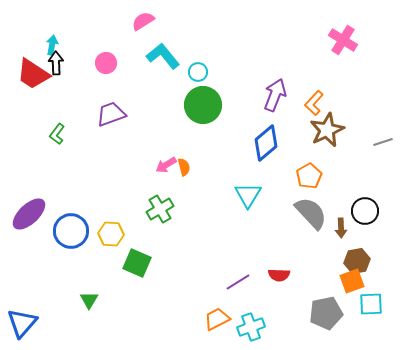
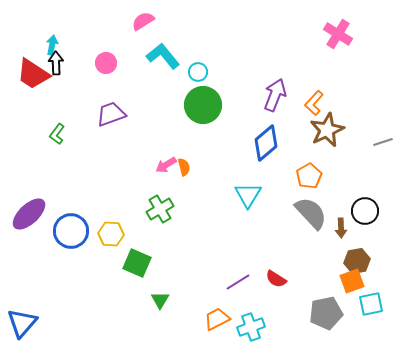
pink cross: moved 5 px left, 6 px up
red semicircle: moved 3 px left, 4 px down; rotated 30 degrees clockwise
green triangle: moved 71 px right
cyan square: rotated 10 degrees counterclockwise
